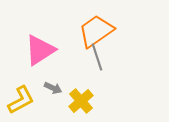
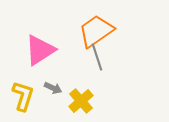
yellow L-shape: moved 2 px right, 4 px up; rotated 44 degrees counterclockwise
